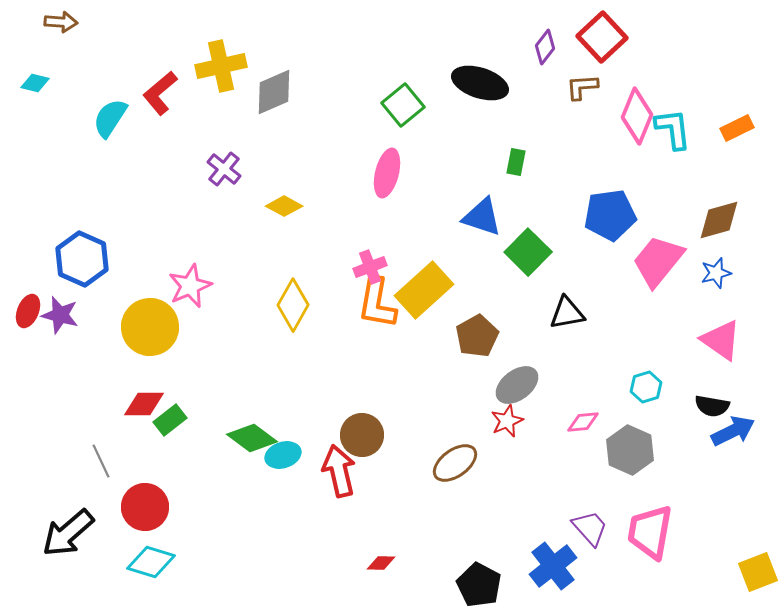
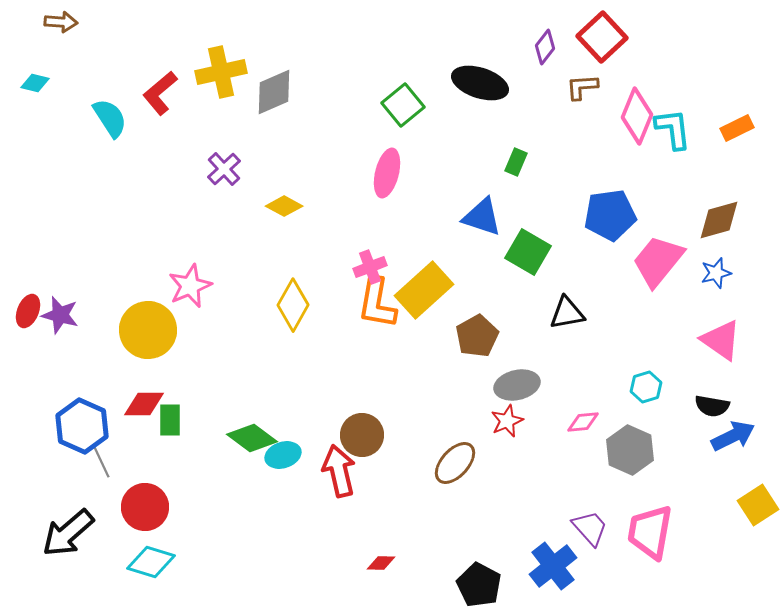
yellow cross at (221, 66): moved 6 px down
cyan semicircle at (110, 118): rotated 114 degrees clockwise
green rectangle at (516, 162): rotated 12 degrees clockwise
purple cross at (224, 169): rotated 8 degrees clockwise
green square at (528, 252): rotated 15 degrees counterclockwise
blue hexagon at (82, 259): moved 167 px down
yellow circle at (150, 327): moved 2 px left, 3 px down
gray ellipse at (517, 385): rotated 24 degrees clockwise
green rectangle at (170, 420): rotated 52 degrees counterclockwise
blue arrow at (733, 431): moved 5 px down
brown ellipse at (455, 463): rotated 12 degrees counterclockwise
yellow square at (758, 572): moved 67 px up; rotated 12 degrees counterclockwise
